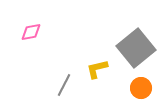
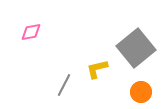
orange circle: moved 4 px down
